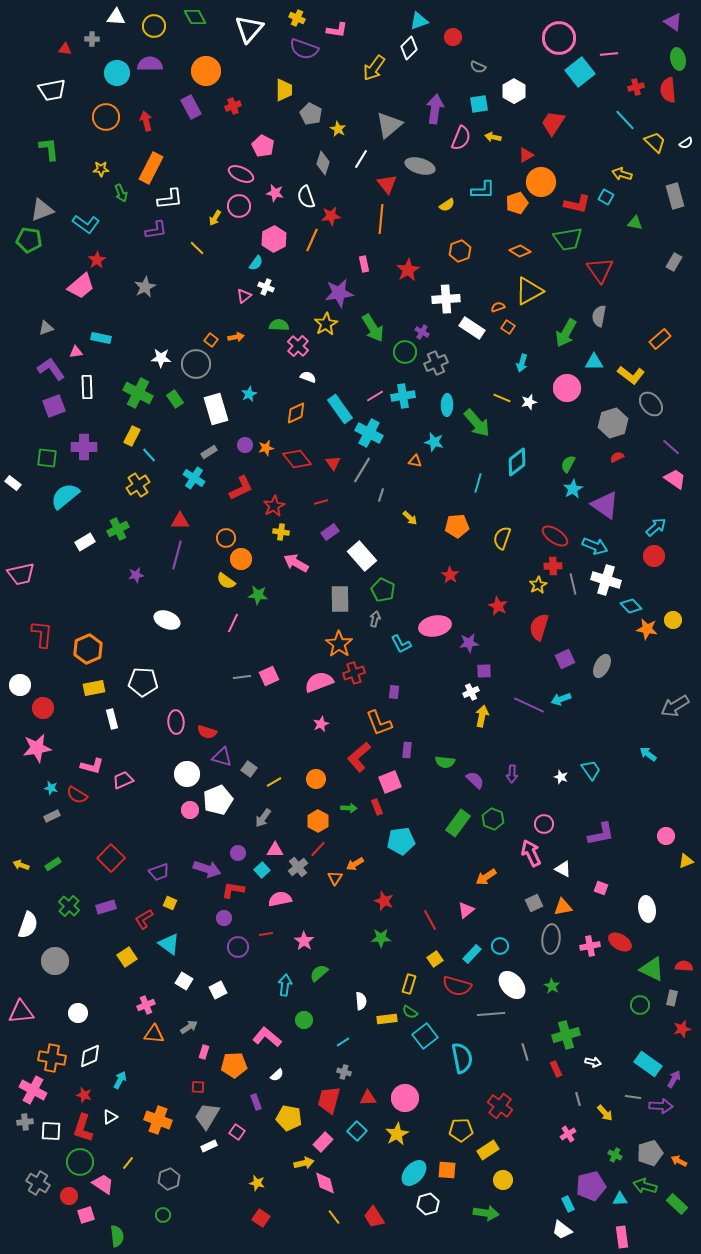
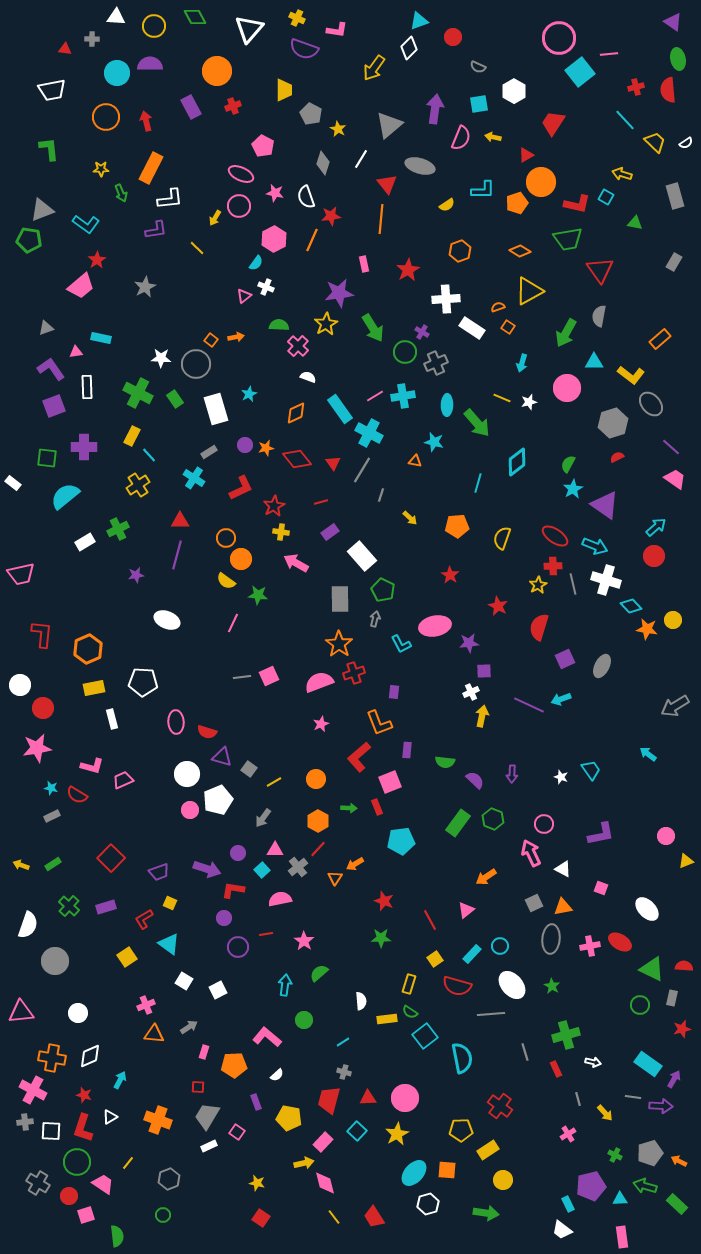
orange circle at (206, 71): moved 11 px right
white ellipse at (647, 909): rotated 35 degrees counterclockwise
green circle at (80, 1162): moved 3 px left
